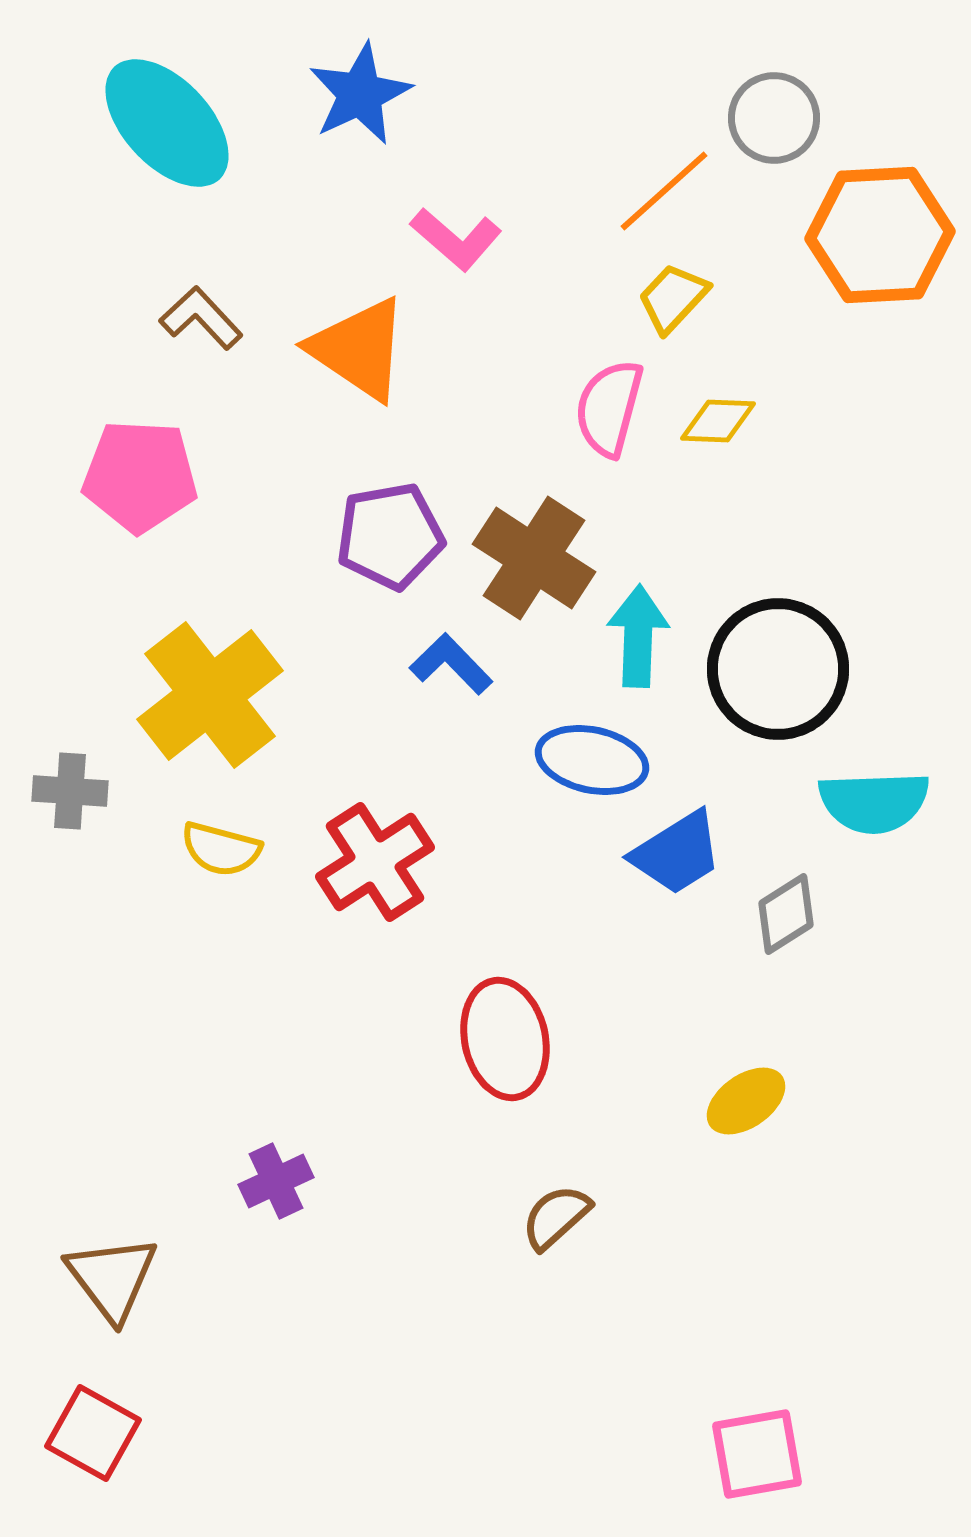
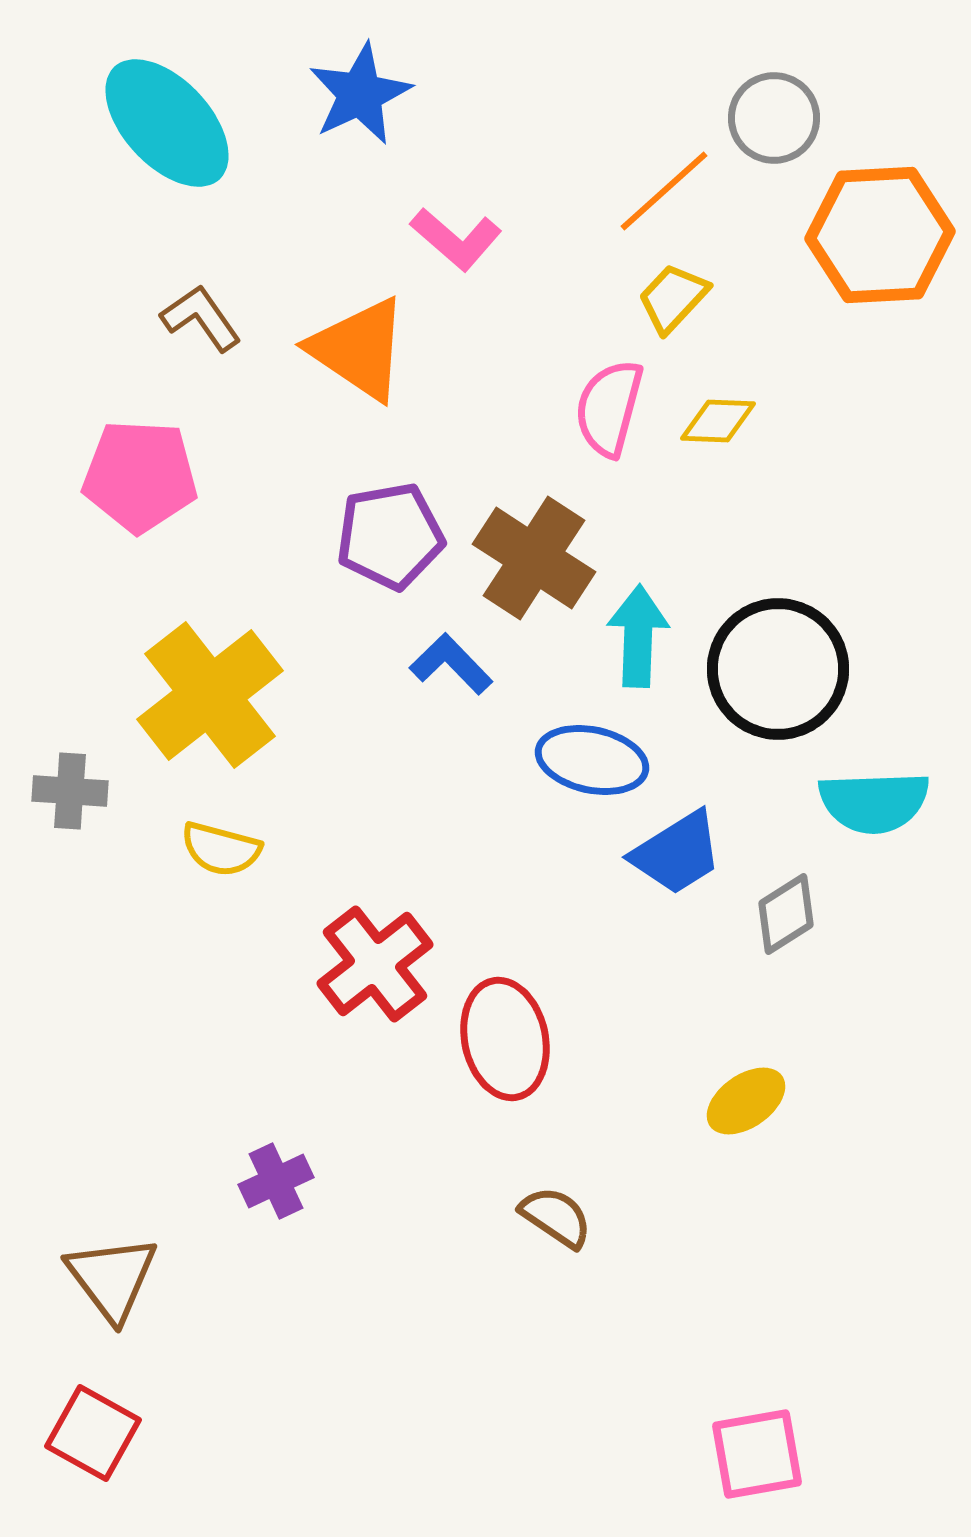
brown L-shape: rotated 8 degrees clockwise
red cross: moved 102 px down; rotated 5 degrees counterclockwise
brown semicircle: rotated 76 degrees clockwise
